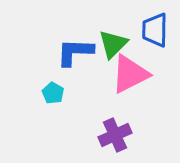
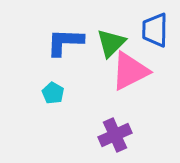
green triangle: moved 2 px left, 1 px up
blue L-shape: moved 10 px left, 10 px up
pink triangle: moved 3 px up
